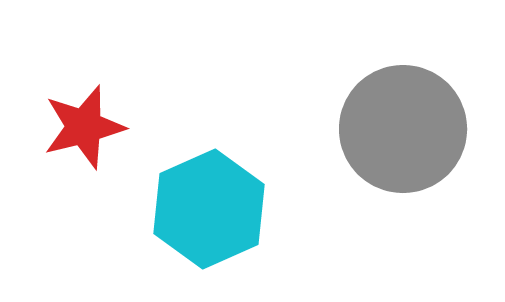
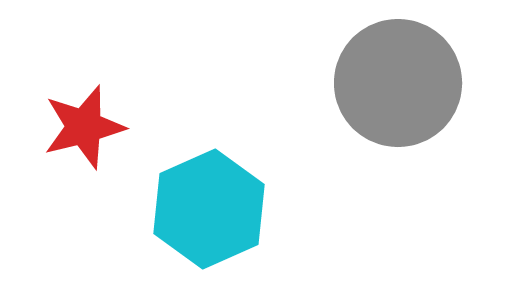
gray circle: moved 5 px left, 46 px up
